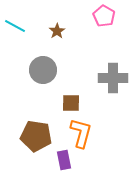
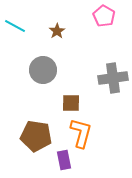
gray cross: rotated 8 degrees counterclockwise
